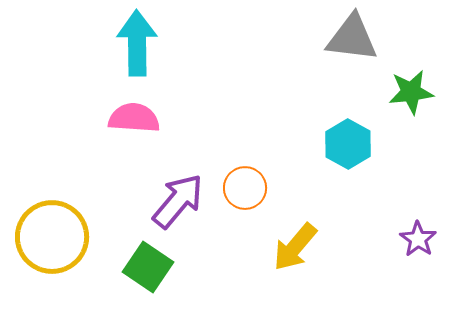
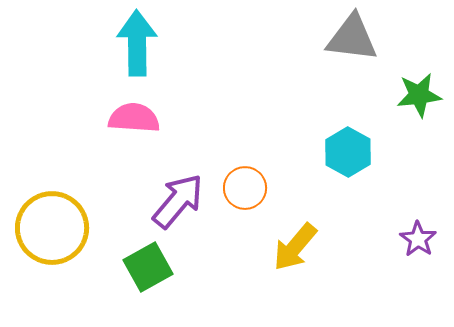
green star: moved 8 px right, 3 px down
cyan hexagon: moved 8 px down
yellow circle: moved 9 px up
green square: rotated 27 degrees clockwise
